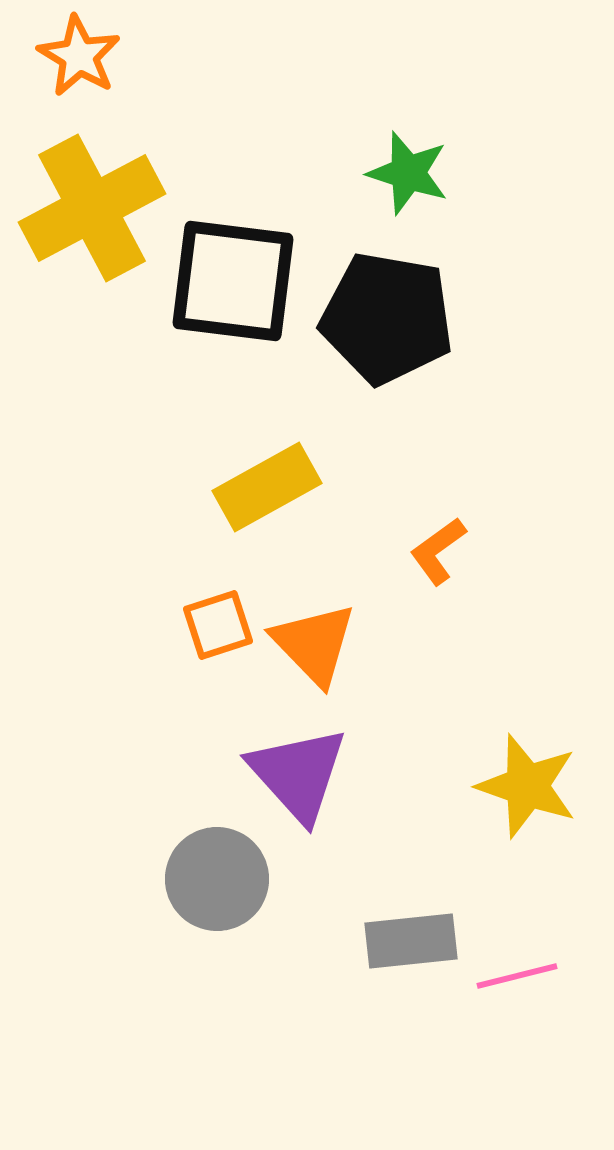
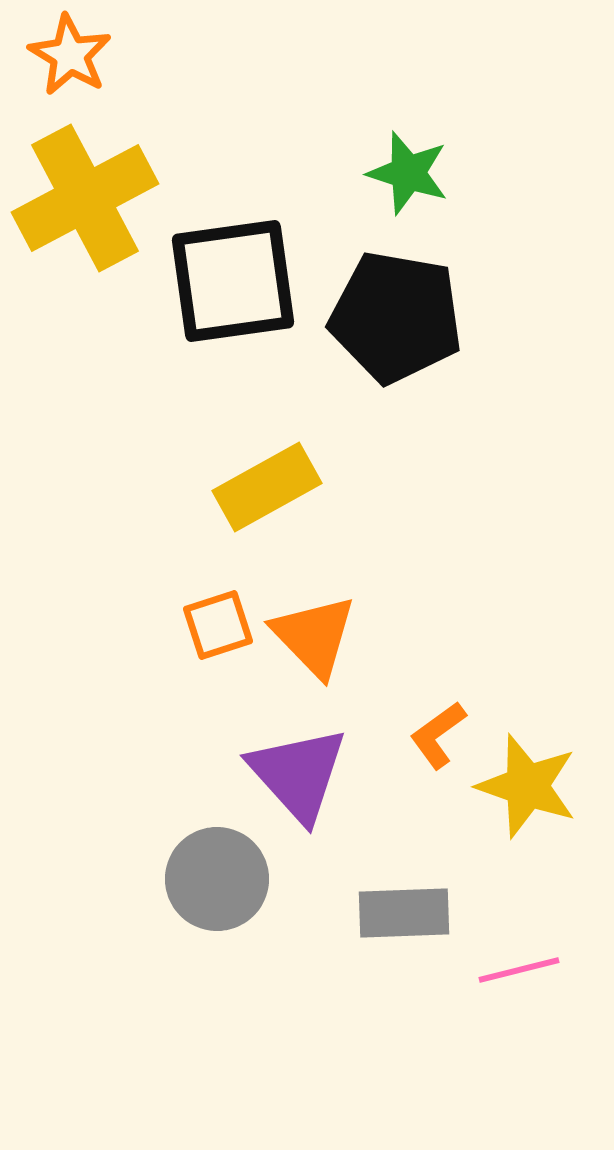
orange star: moved 9 px left, 1 px up
yellow cross: moved 7 px left, 10 px up
black square: rotated 15 degrees counterclockwise
black pentagon: moved 9 px right, 1 px up
orange L-shape: moved 184 px down
orange triangle: moved 8 px up
gray rectangle: moved 7 px left, 28 px up; rotated 4 degrees clockwise
pink line: moved 2 px right, 6 px up
